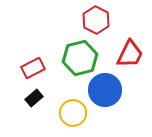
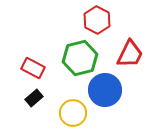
red hexagon: moved 1 px right
red rectangle: rotated 55 degrees clockwise
